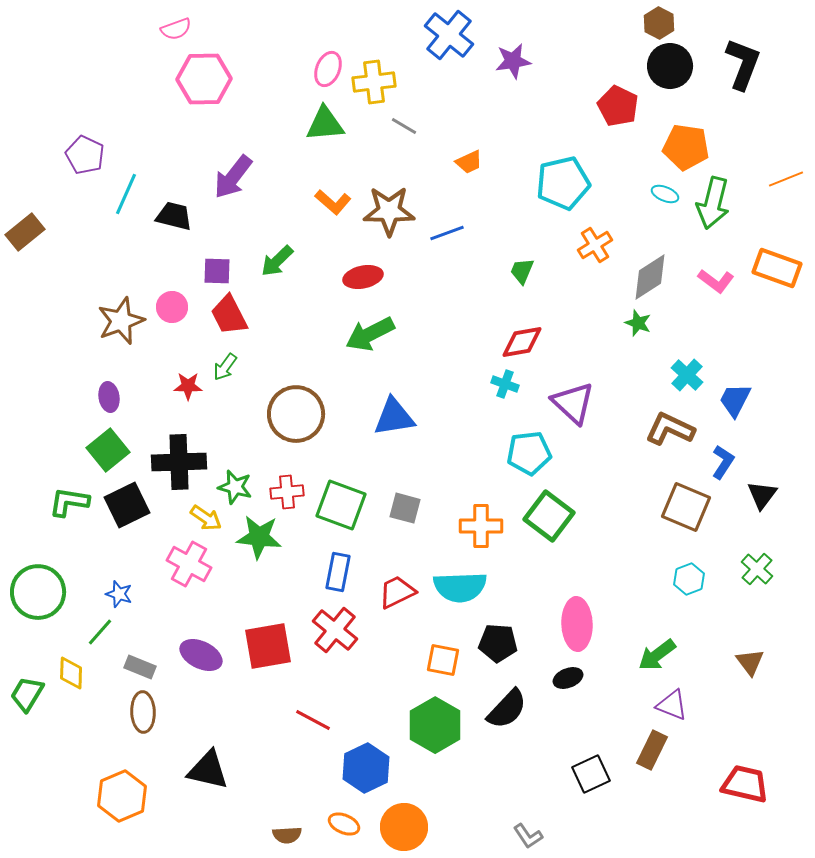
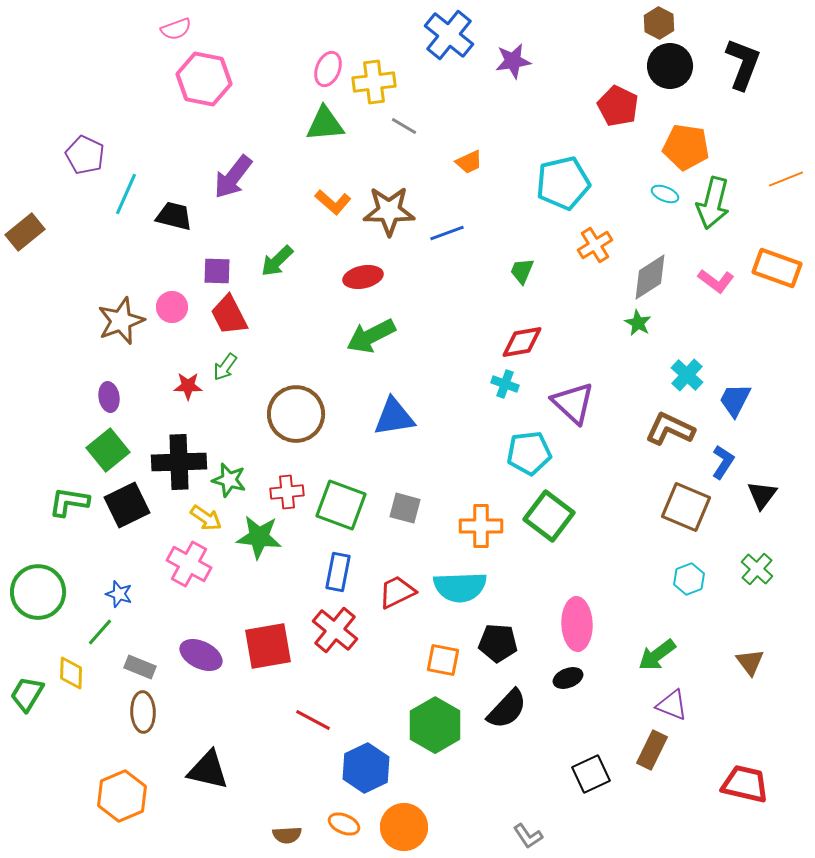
pink hexagon at (204, 79): rotated 12 degrees clockwise
green star at (638, 323): rotated 8 degrees clockwise
green arrow at (370, 334): moved 1 px right, 2 px down
green star at (235, 487): moved 6 px left, 7 px up
